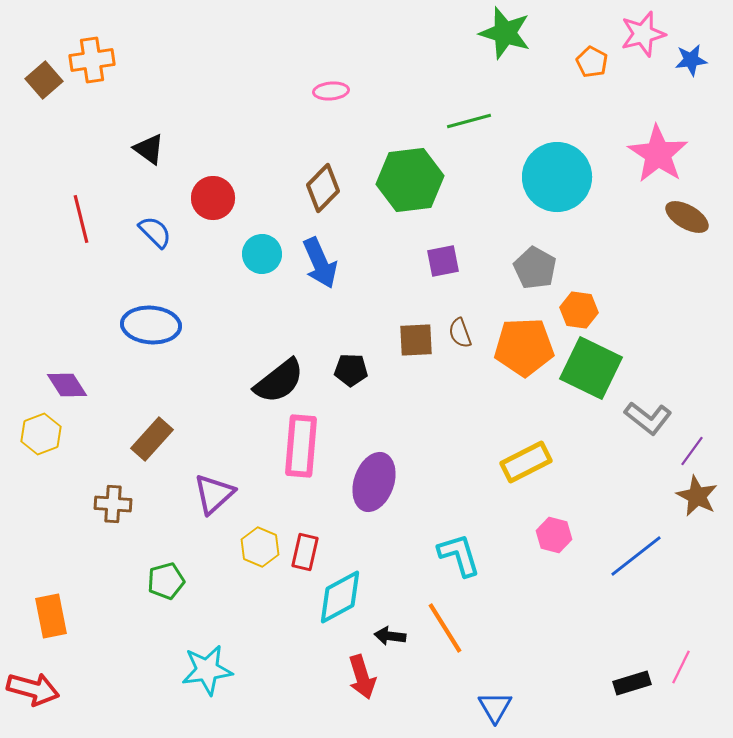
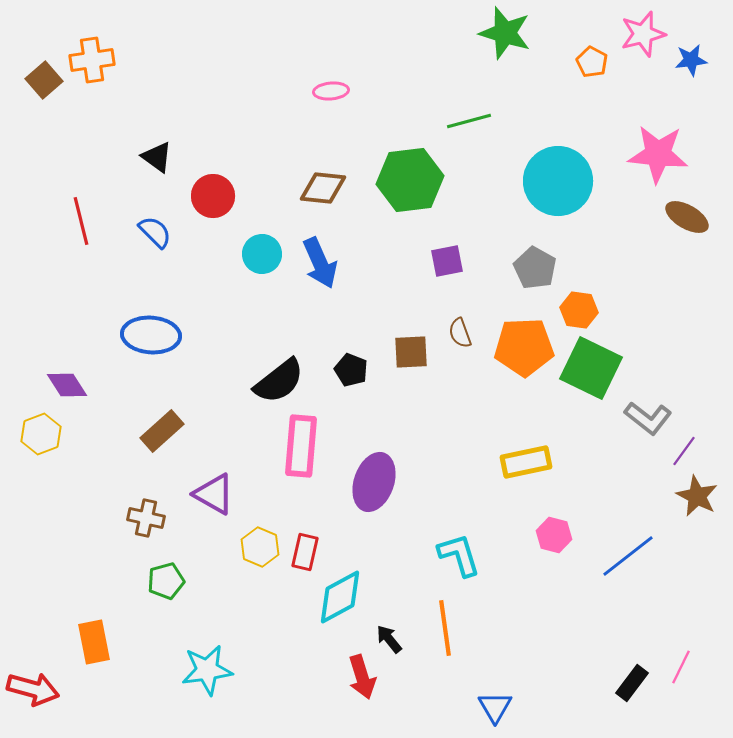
black triangle at (149, 149): moved 8 px right, 8 px down
pink star at (658, 154): rotated 28 degrees counterclockwise
cyan circle at (557, 177): moved 1 px right, 4 px down
brown diamond at (323, 188): rotated 51 degrees clockwise
red circle at (213, 198): moved 2 px up
red line at (81, 219): moved 2 px down
purple square at (443, 261): moved 4 px right
blue ellipse at (151, 325): moved 10 px down
brown square at (416, 340): moved 5 px left, 12 px down
black pentagon at (351, 370): rotated 20 degrees clockwise
brown rectangle at (152, 439): moved 10 px right, 8 px up; rotated 6 degrees clockwise
purple line at (692, 451): moved 8 px left
yellow rectangle at (526, 462): rotated 15 degrees clockwise
purple triangle at (214, 494): rotated 48 degrees counterclockwise
brown cross at (113, 504): moved 33 px right, 14 px down; rotated 9 degrees clockwise
blue line at (636, 556): moved 8 px left
orange rectangle at (51, 616): moved 43 px right, 26 px down
orange line at (445, 628): rotated 24 degrees clockwise
black arrow at (390, 636): moved 1 px left, 3 px down; rotated 44 degrees clockwise
black rectangle at (632, 683): rotated 36 degrees counterclockwise
